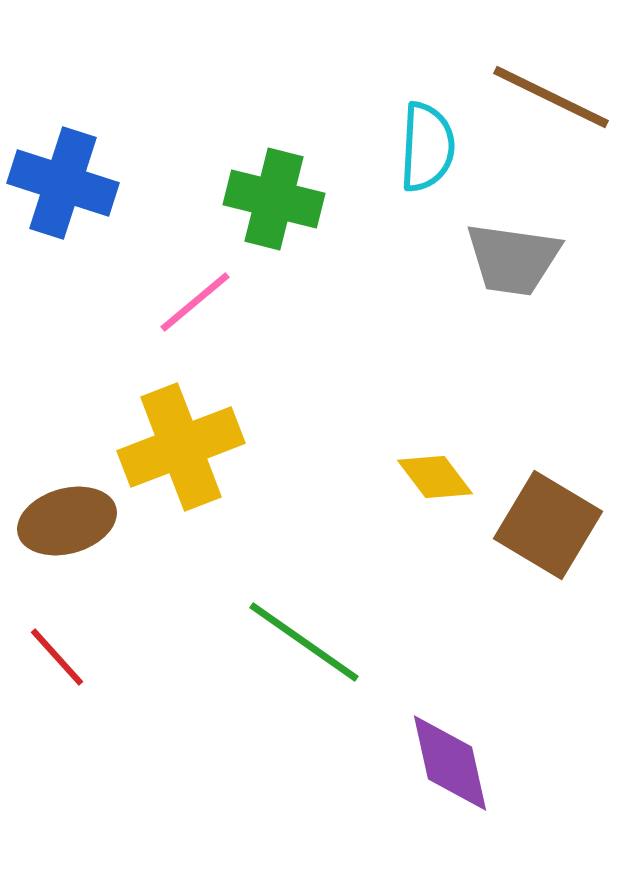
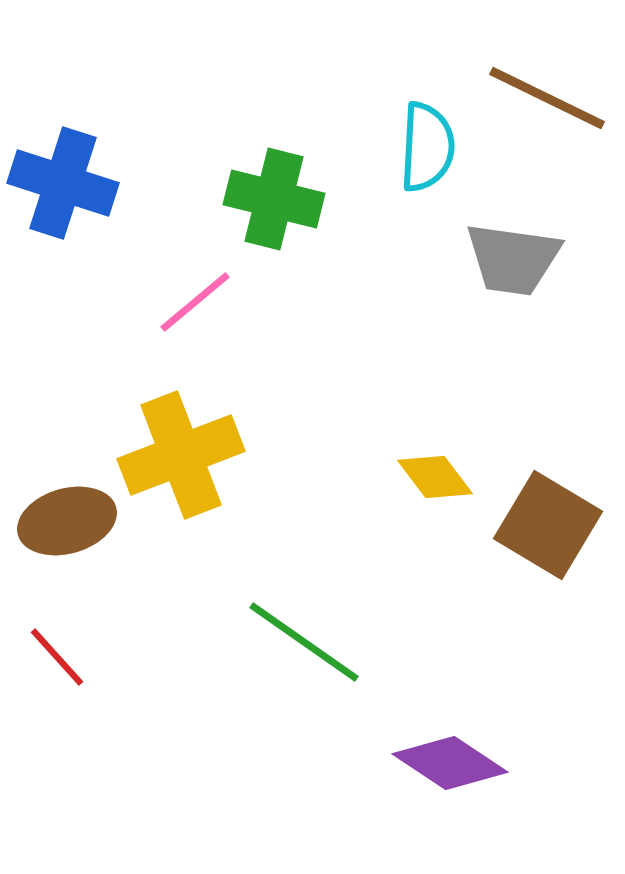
brown line: moved 4 px left, 1 px down
yellow cross: moved 8 px down
purple diamond: rotated 44 degrees counterclockwise
